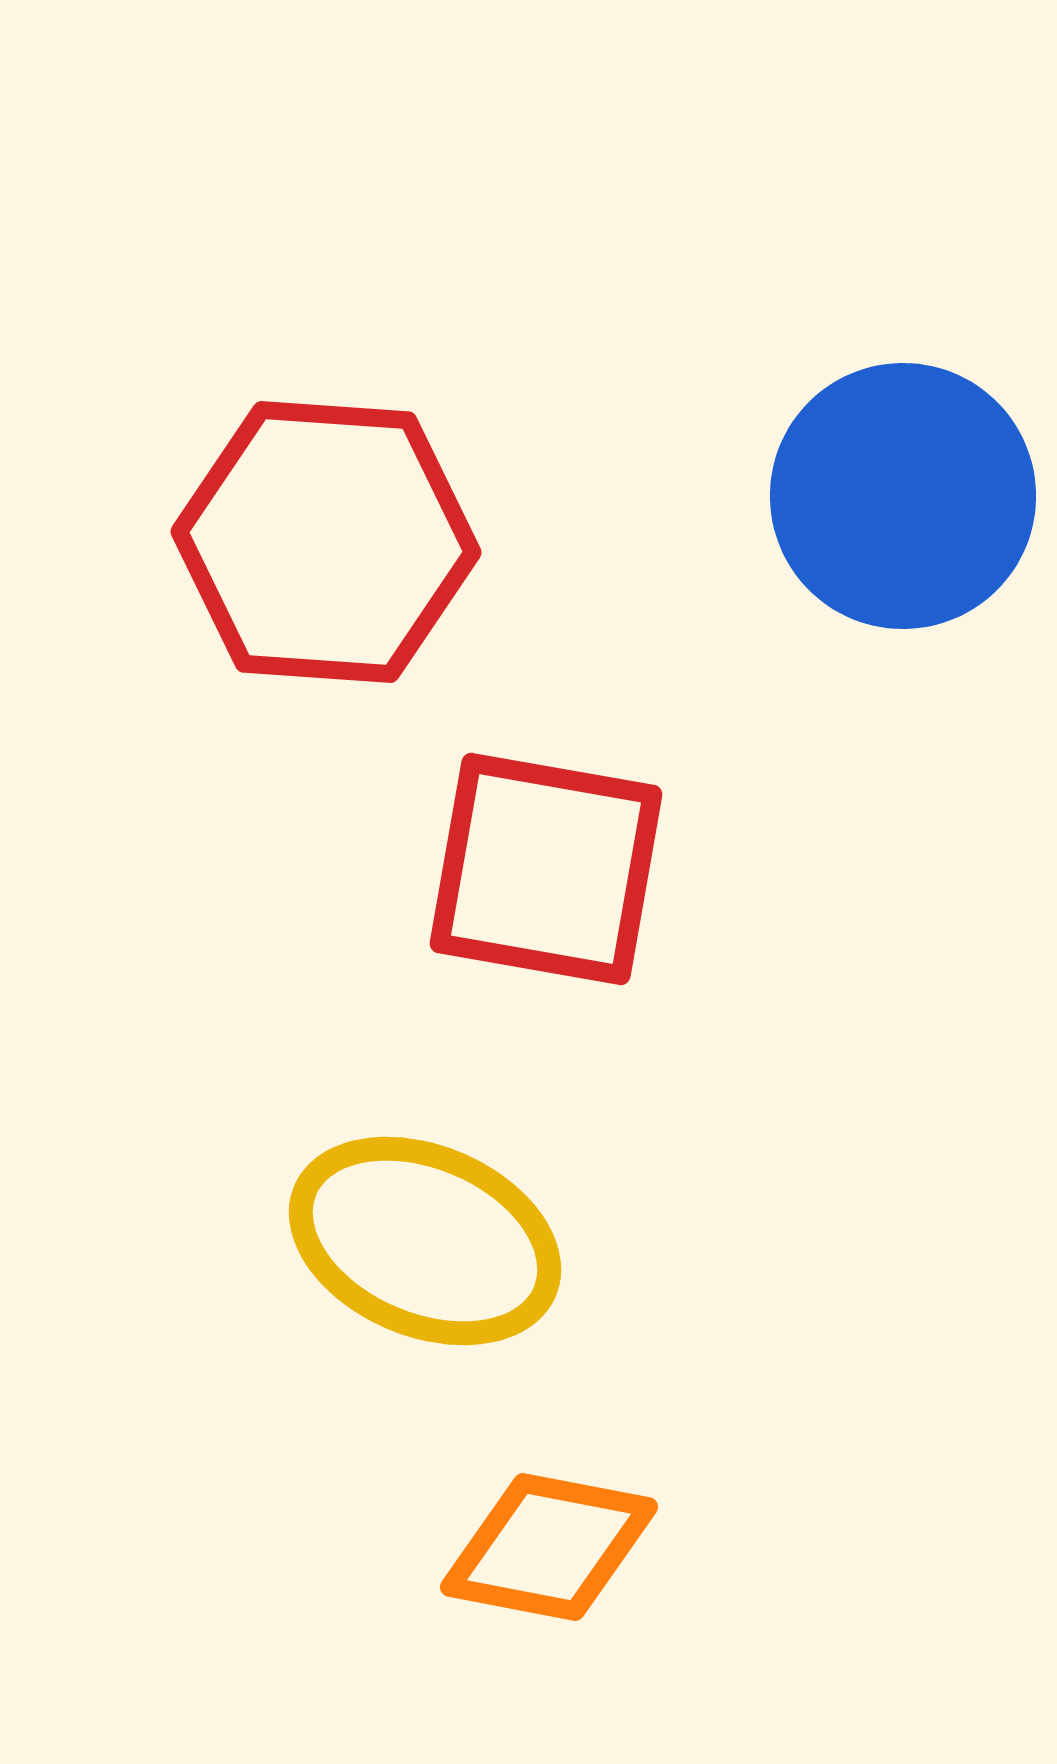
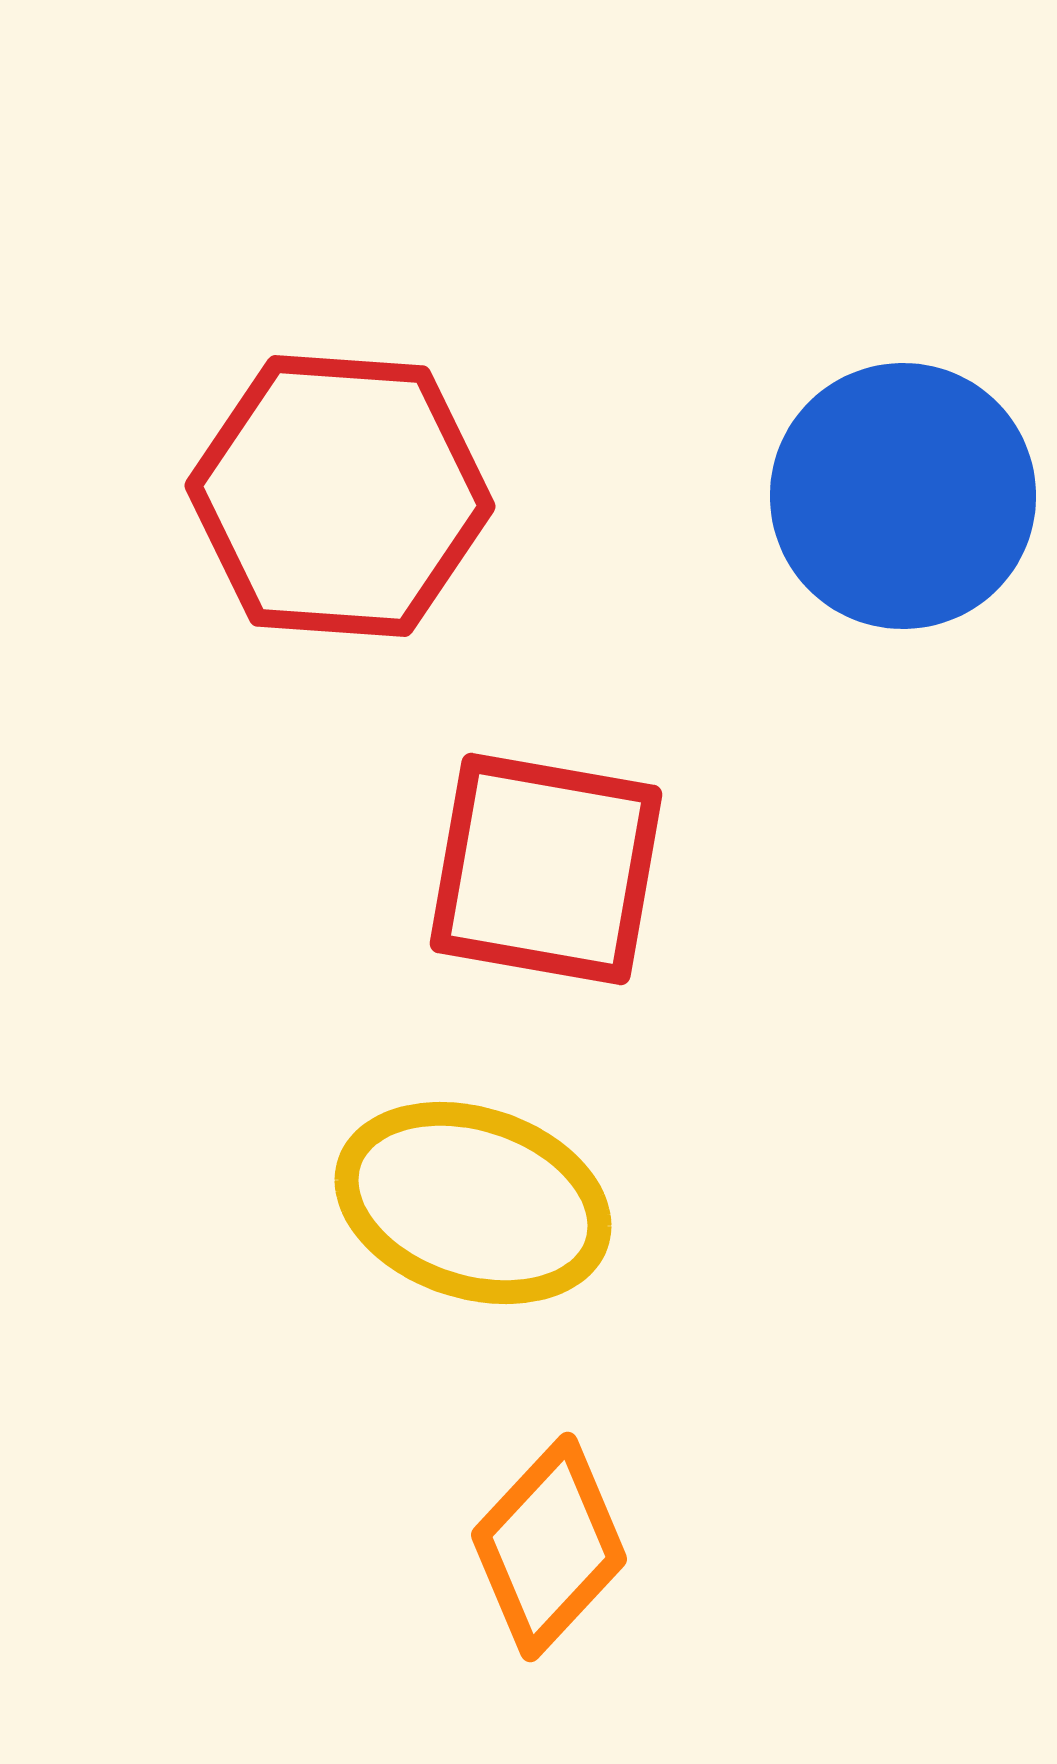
red hexagon: moved 14 px right, 46 px up
yellow ellipse: moved 48 px right, 38 px up; rotated 5 degrees counterclockwise
orange diamond: rotated 58 degrees counterclockwise
